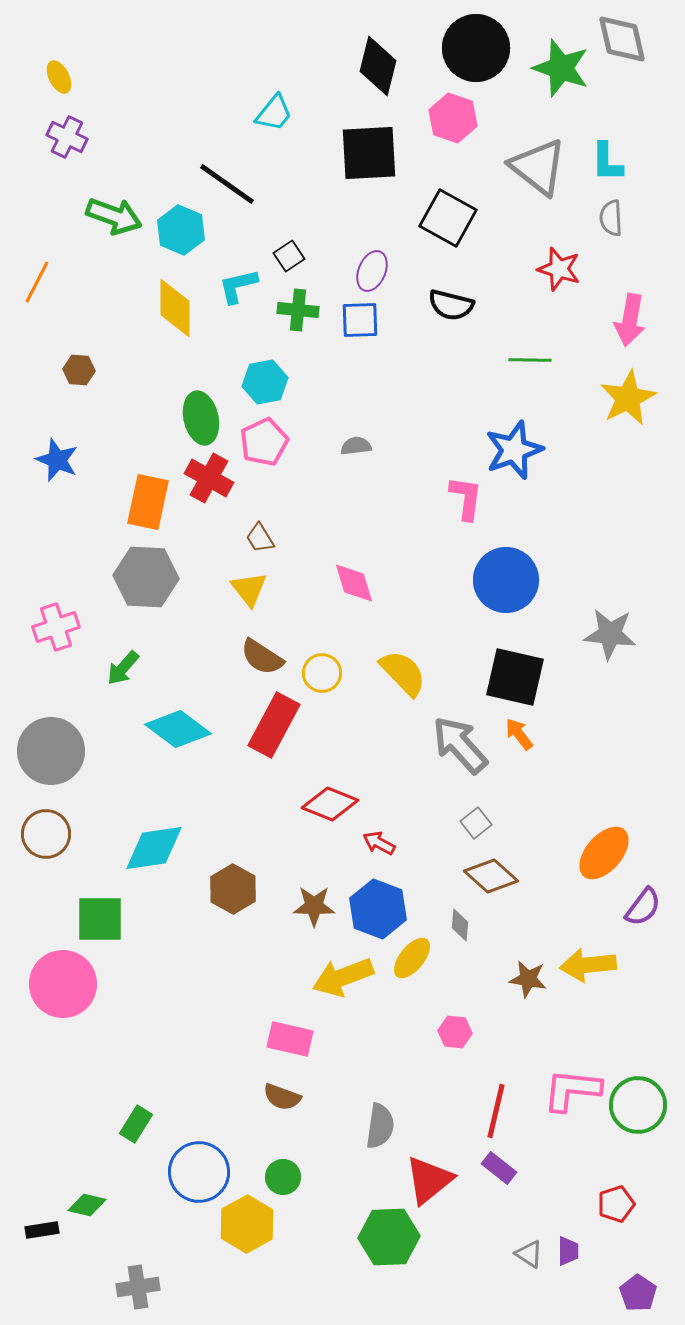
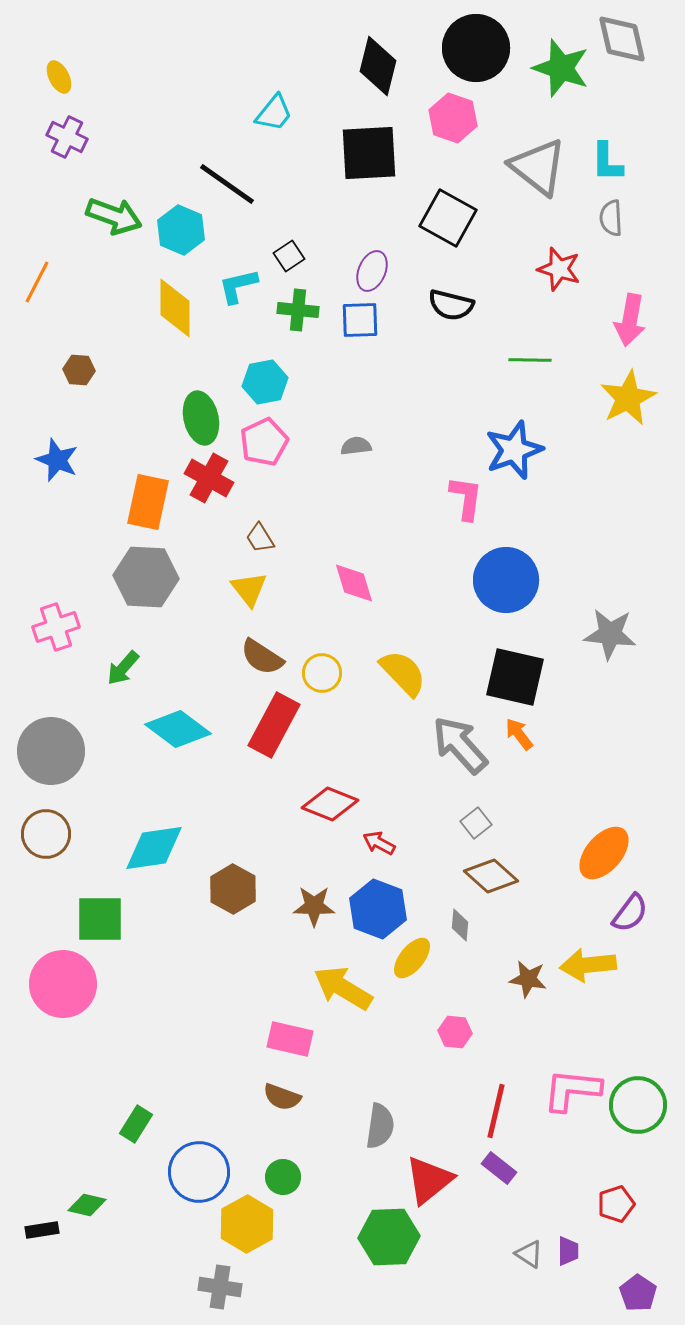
purple semicircle at (643, 907): moved 13 px left, 6 px down
yellow arrow at (343, 977): moved 11 px down; rotated 52 degrees clockwise
gray cross at (138, 1287): moved 82 px right; rotated 18 degrees clockwise
